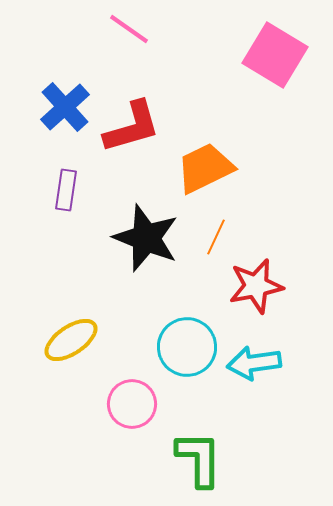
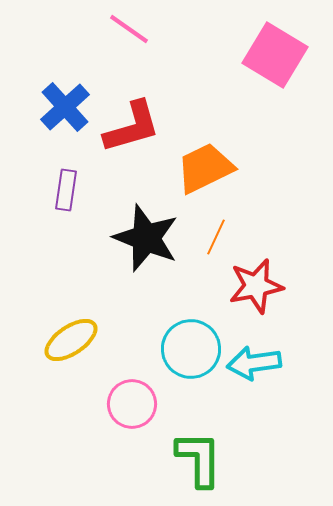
cyan circle: moved 4 px right, 2 px down
